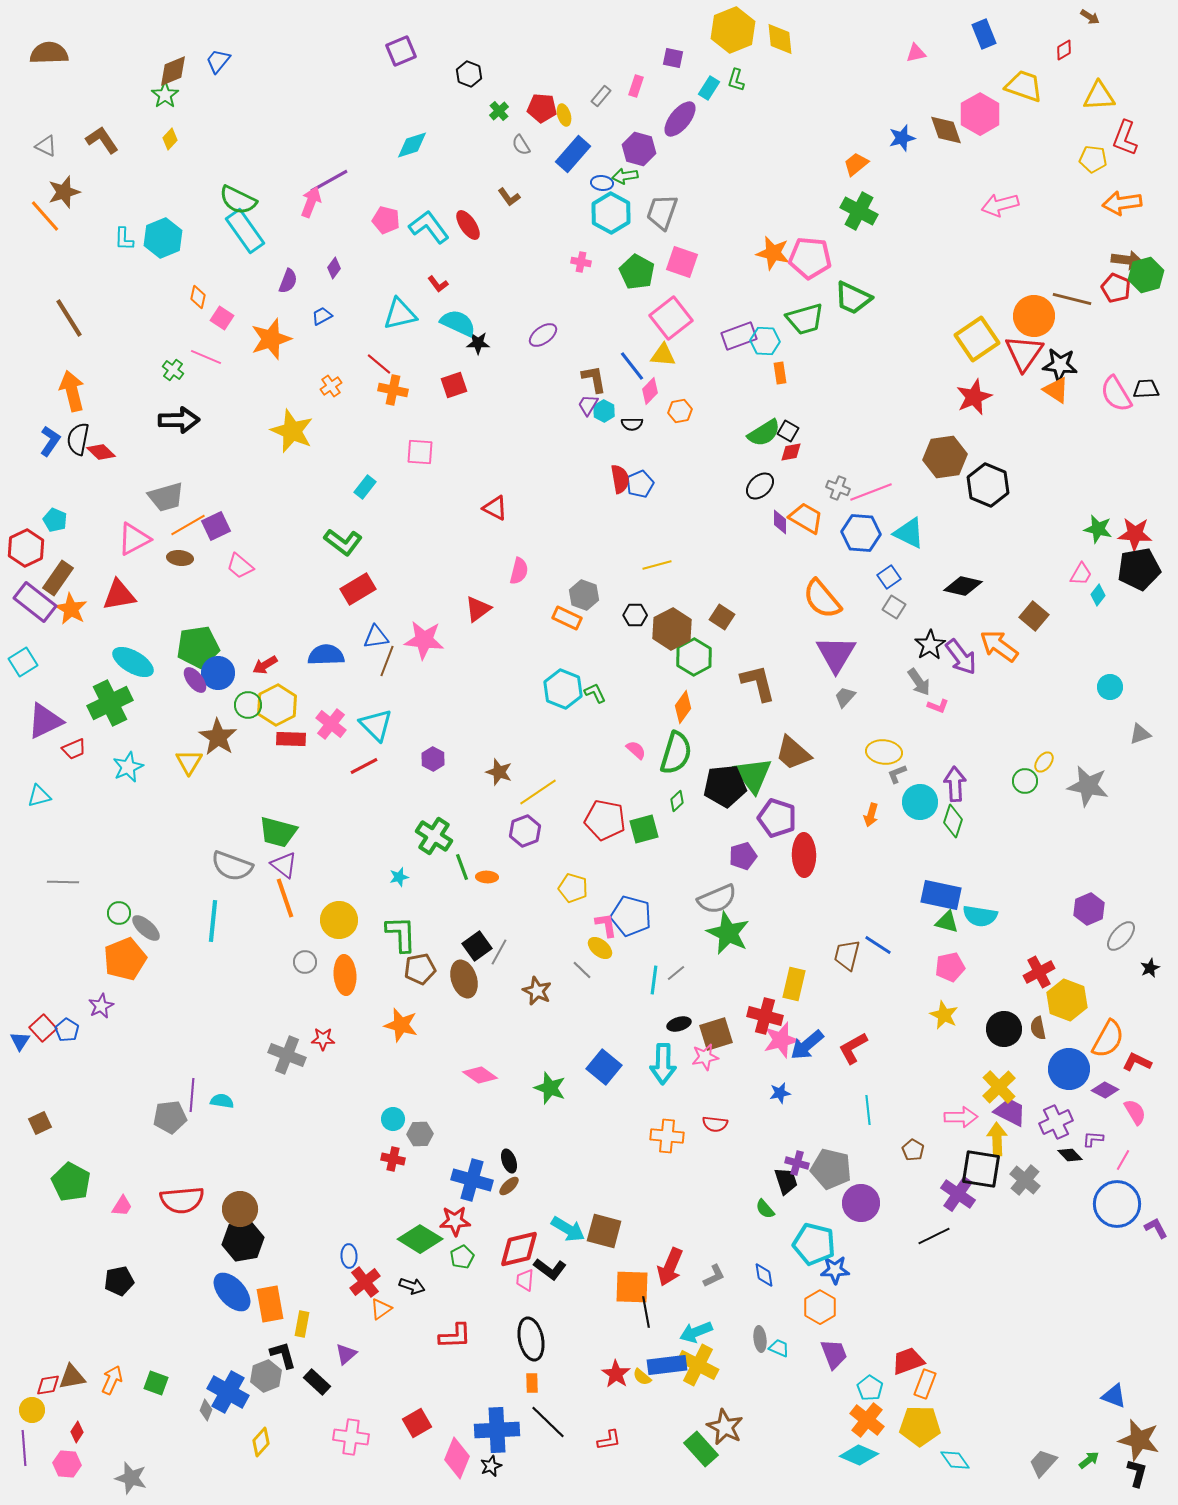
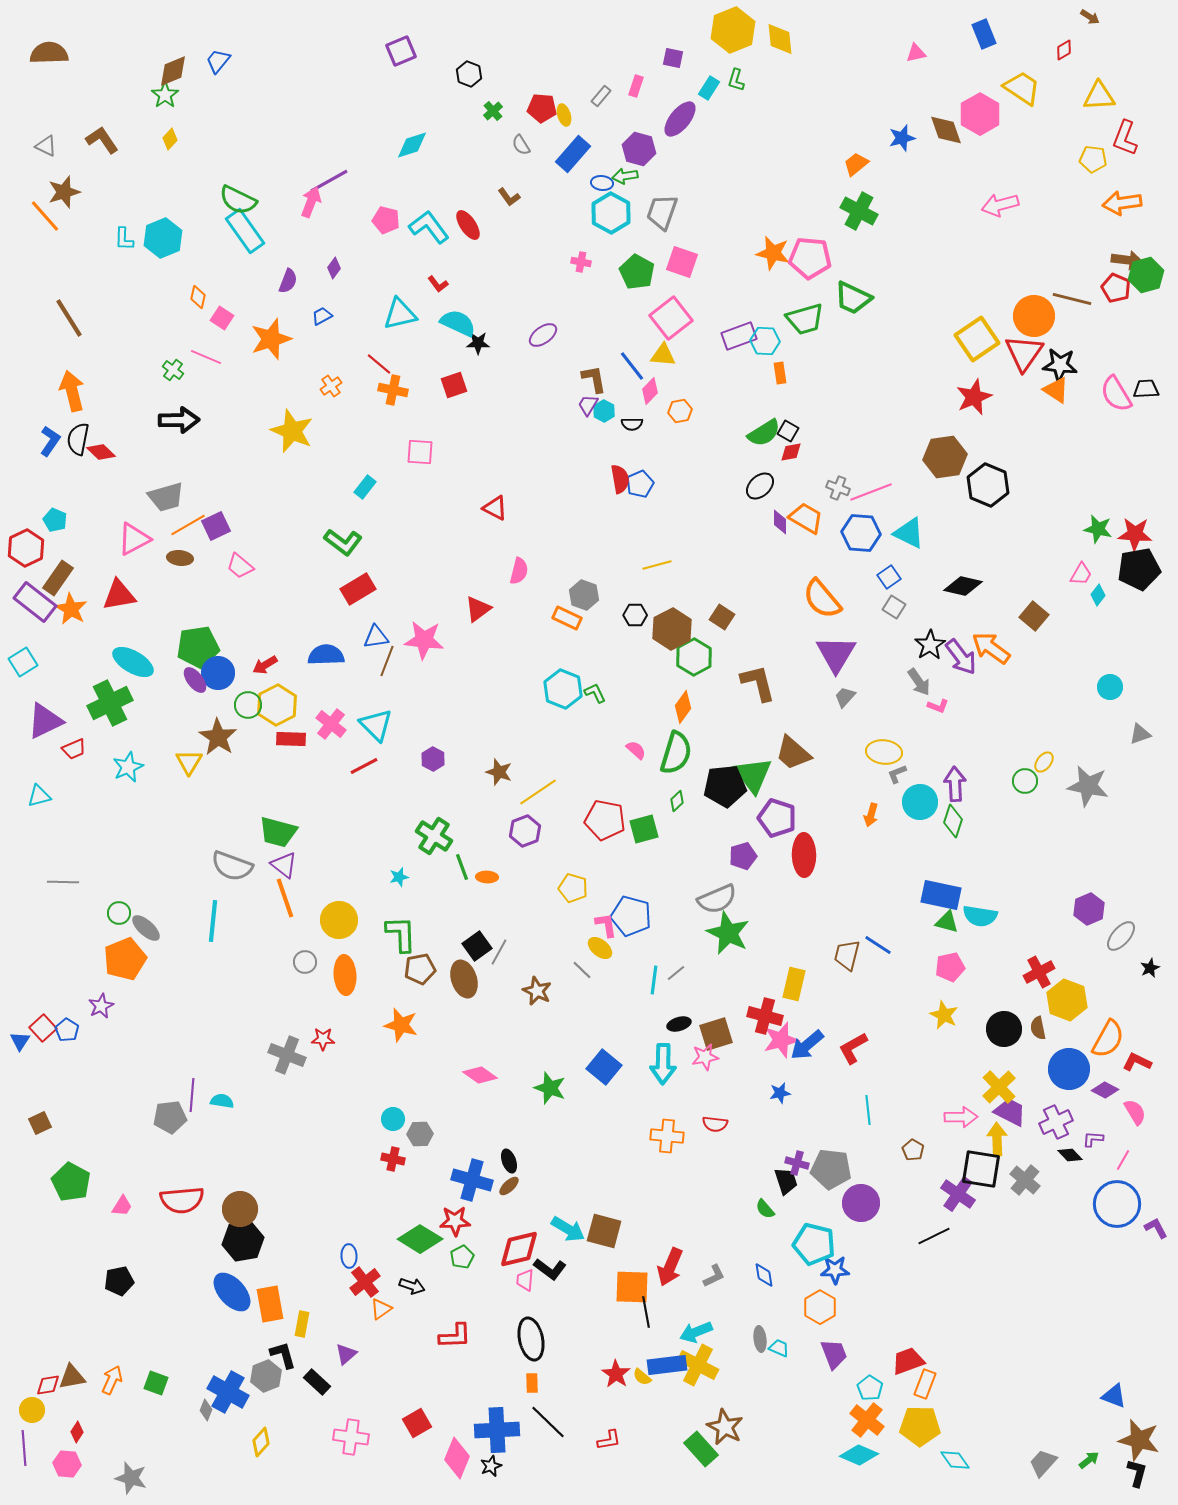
yellow trapezoid at (1024, 86): moved 2 px left, 2 px down; rotated 15 degrees clockwise
green cross at (499, 111): moved 6 px left
orange arrow at (999, 646): moved 8 px left, 2 px down
gray pentagon at (831, 1169): rotated 6 degrees counterclockwise
